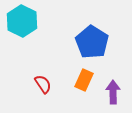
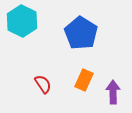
blue pentagon: moved 11 px left, 9 px up
